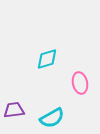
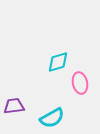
cyan diamond: moved 11 px right, 3 px down
purple trapezoid: moved 4 px up
